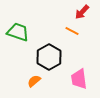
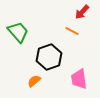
green trapezoid: rotated 30 degrees clockwise
black hexagon: rotated 10 degrees clockwise
